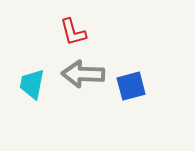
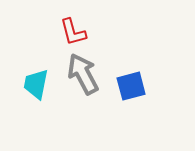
gray arrow: rotated 60 degrees clockwise
cyan trapezoid: moved 4 px right
